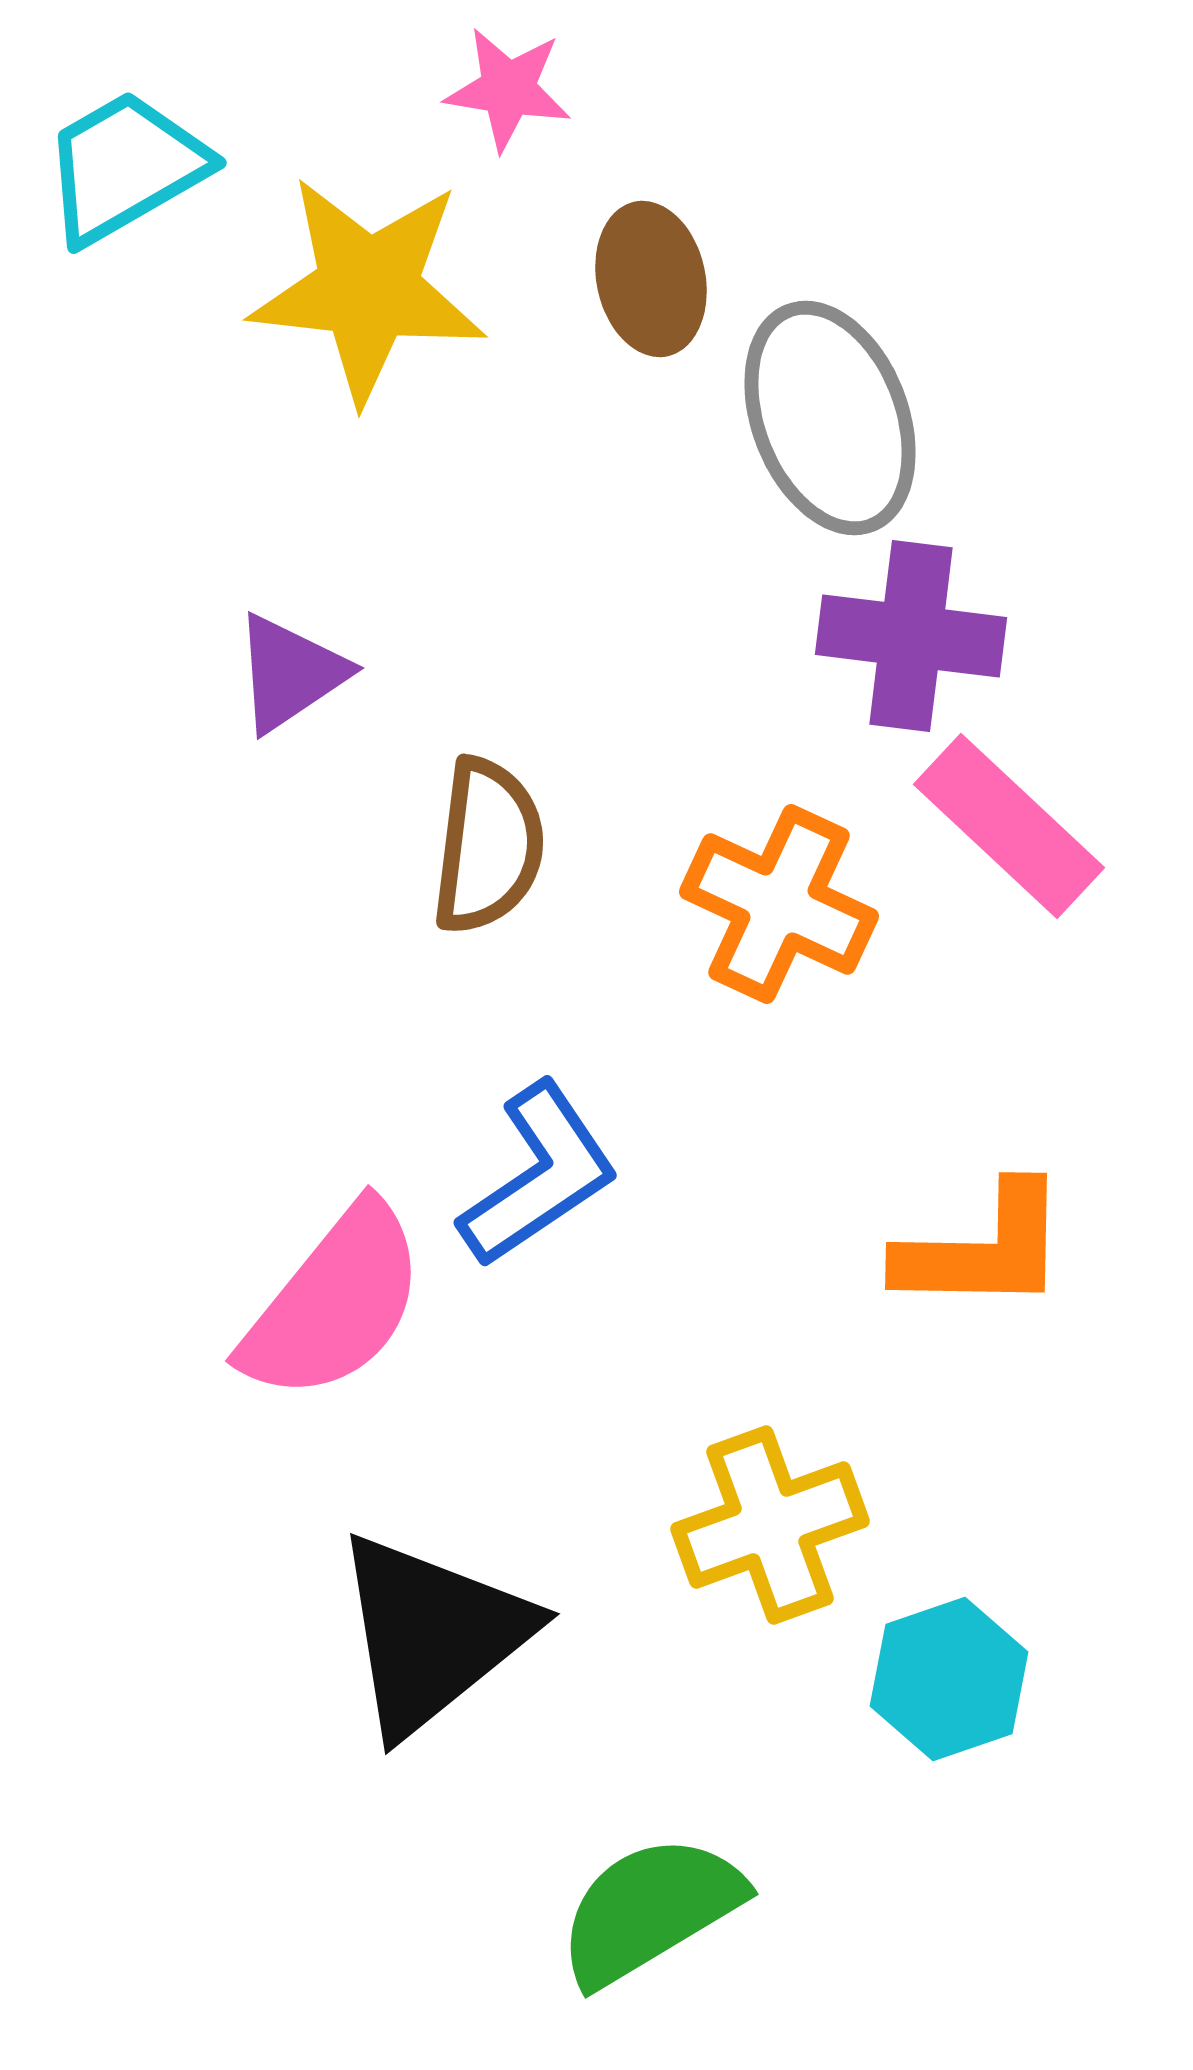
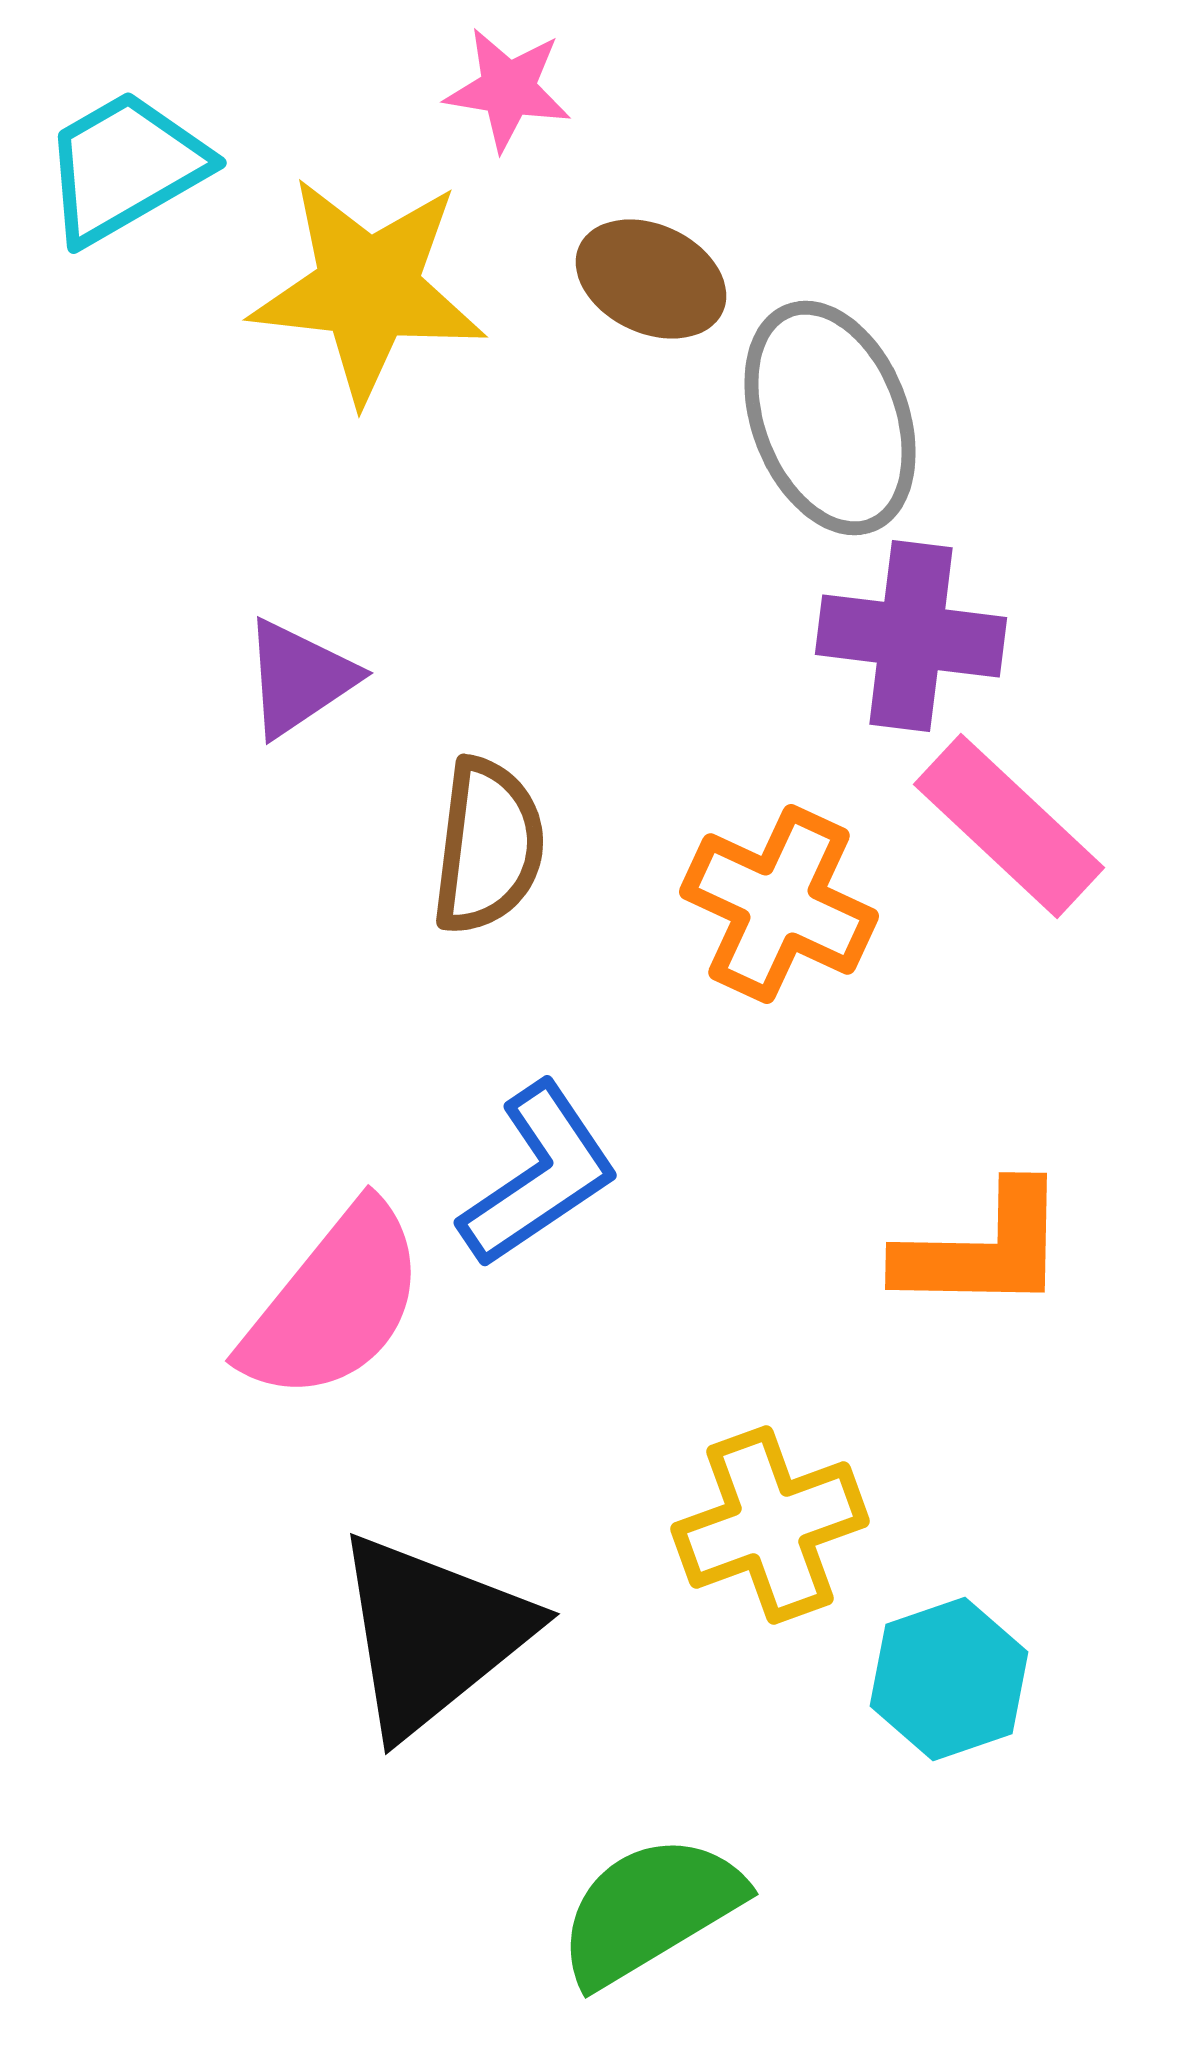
brown ellipse: rotated 53 degrees counterclockwise
purple triangle: moved 9 px right, 5 px down
